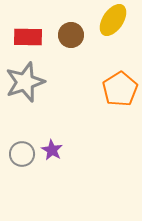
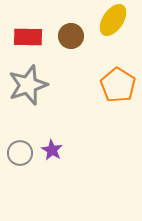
brown circle: moved 1 px down
gray star: moved 3 px right, 3 px down
orange pentagon: moved 2 px left, 4 px up; rotated 8 degrees counterclockwise
gray circle: moved 2 px left, 1 px up
